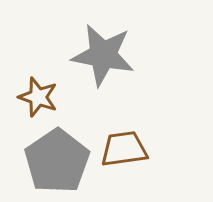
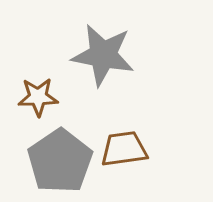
brown star: rotated 21 degrees counterclockwise
gray pentagon: moved 3 px right
